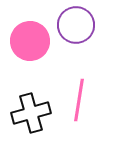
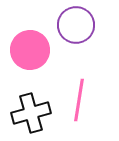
pink circle: moved 9 px down
